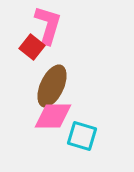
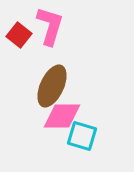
pink L-shape: moved 2 px right, 1 px down
red square: moved 13 px left, 12 px up
pink diamond: moved 9 px right
